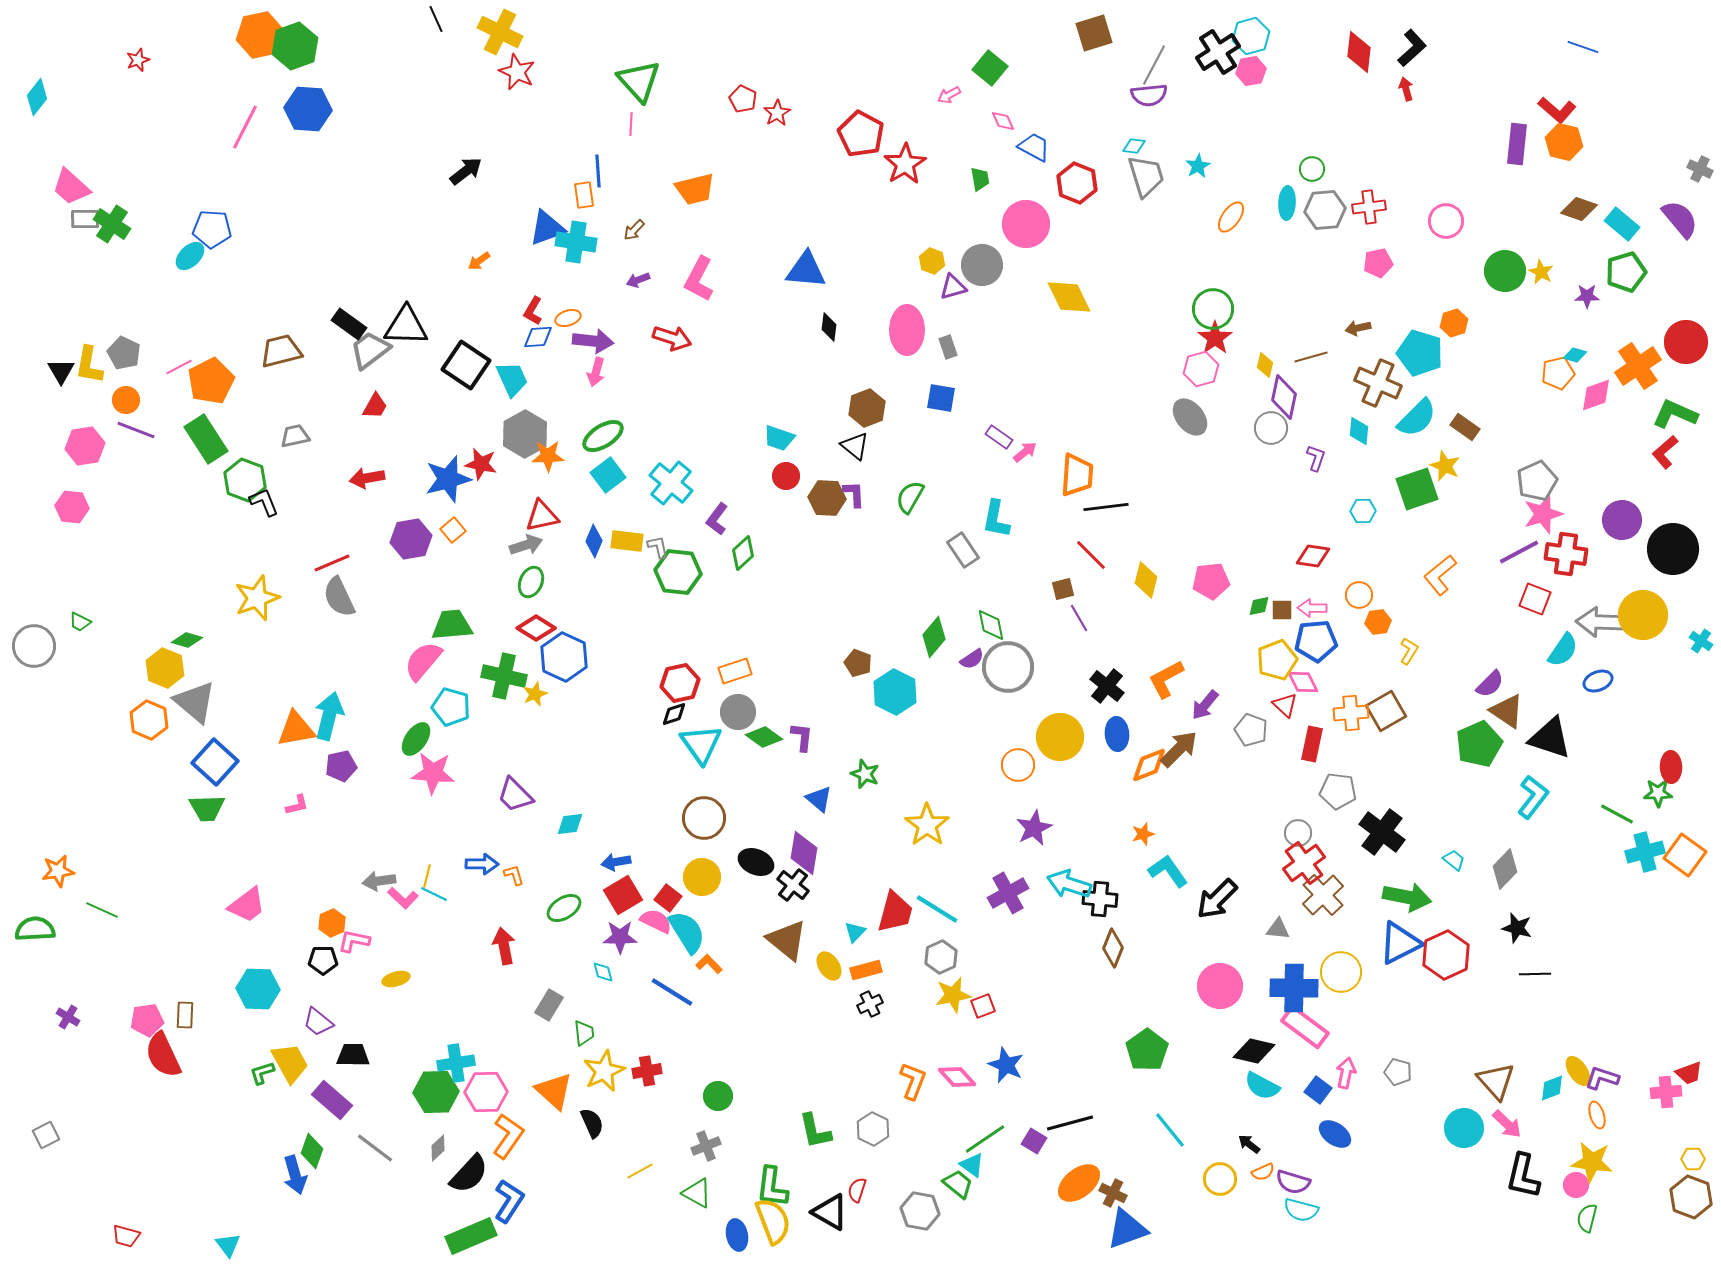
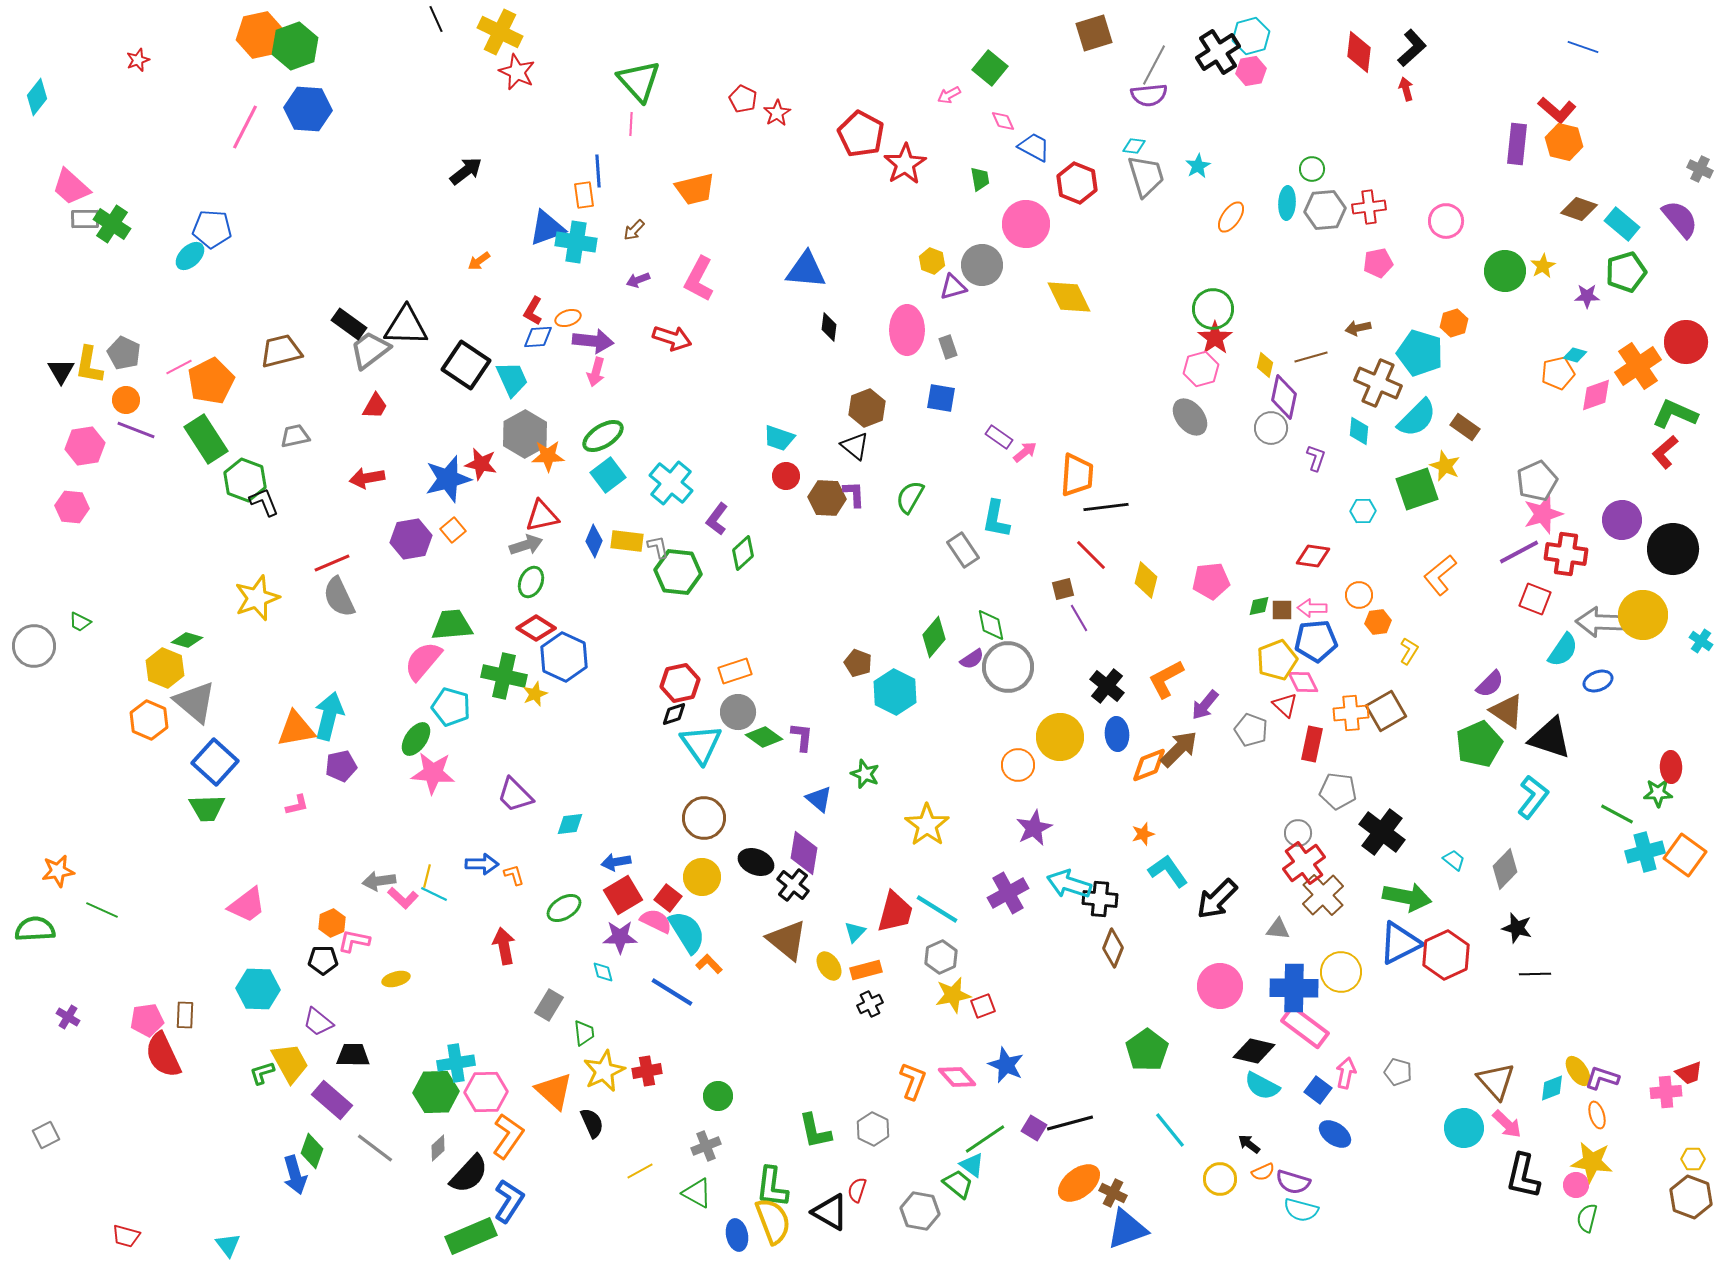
yellow star at (1541, 272): moved 2 px right, 6 px up; rotated 15 degrees clockwise
purple square at (1034, 1141): moved 13 px up
